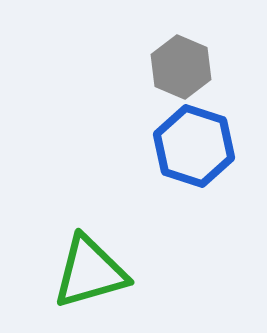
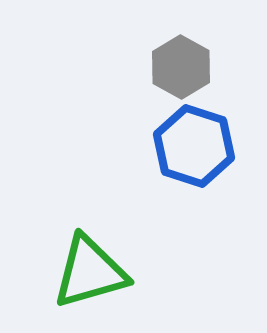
gray hexagon: rotated 6 degrees clockwise
